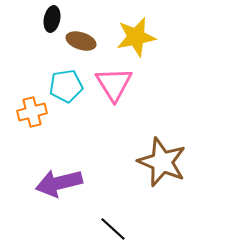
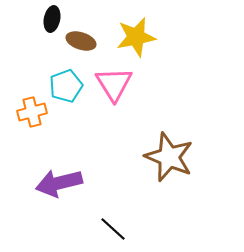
cyan pentagon: rotated 12 degrees counterclockwise
brown star: moved 7 px right, 5 px up
